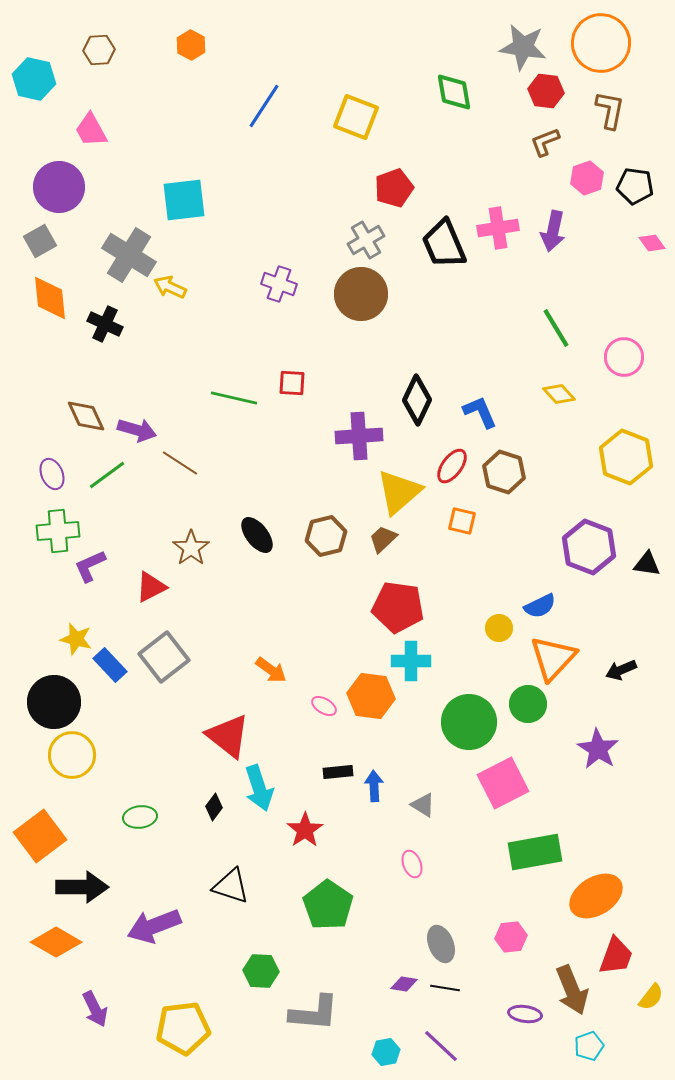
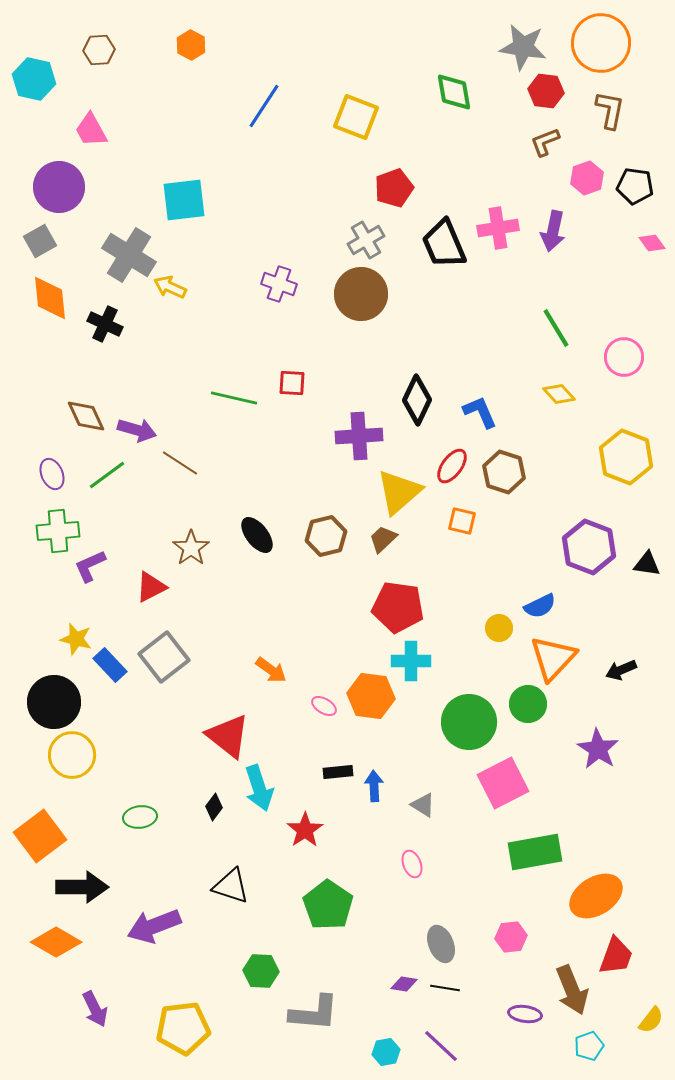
yellow semicircle at (651, 997): moved 23 px down
